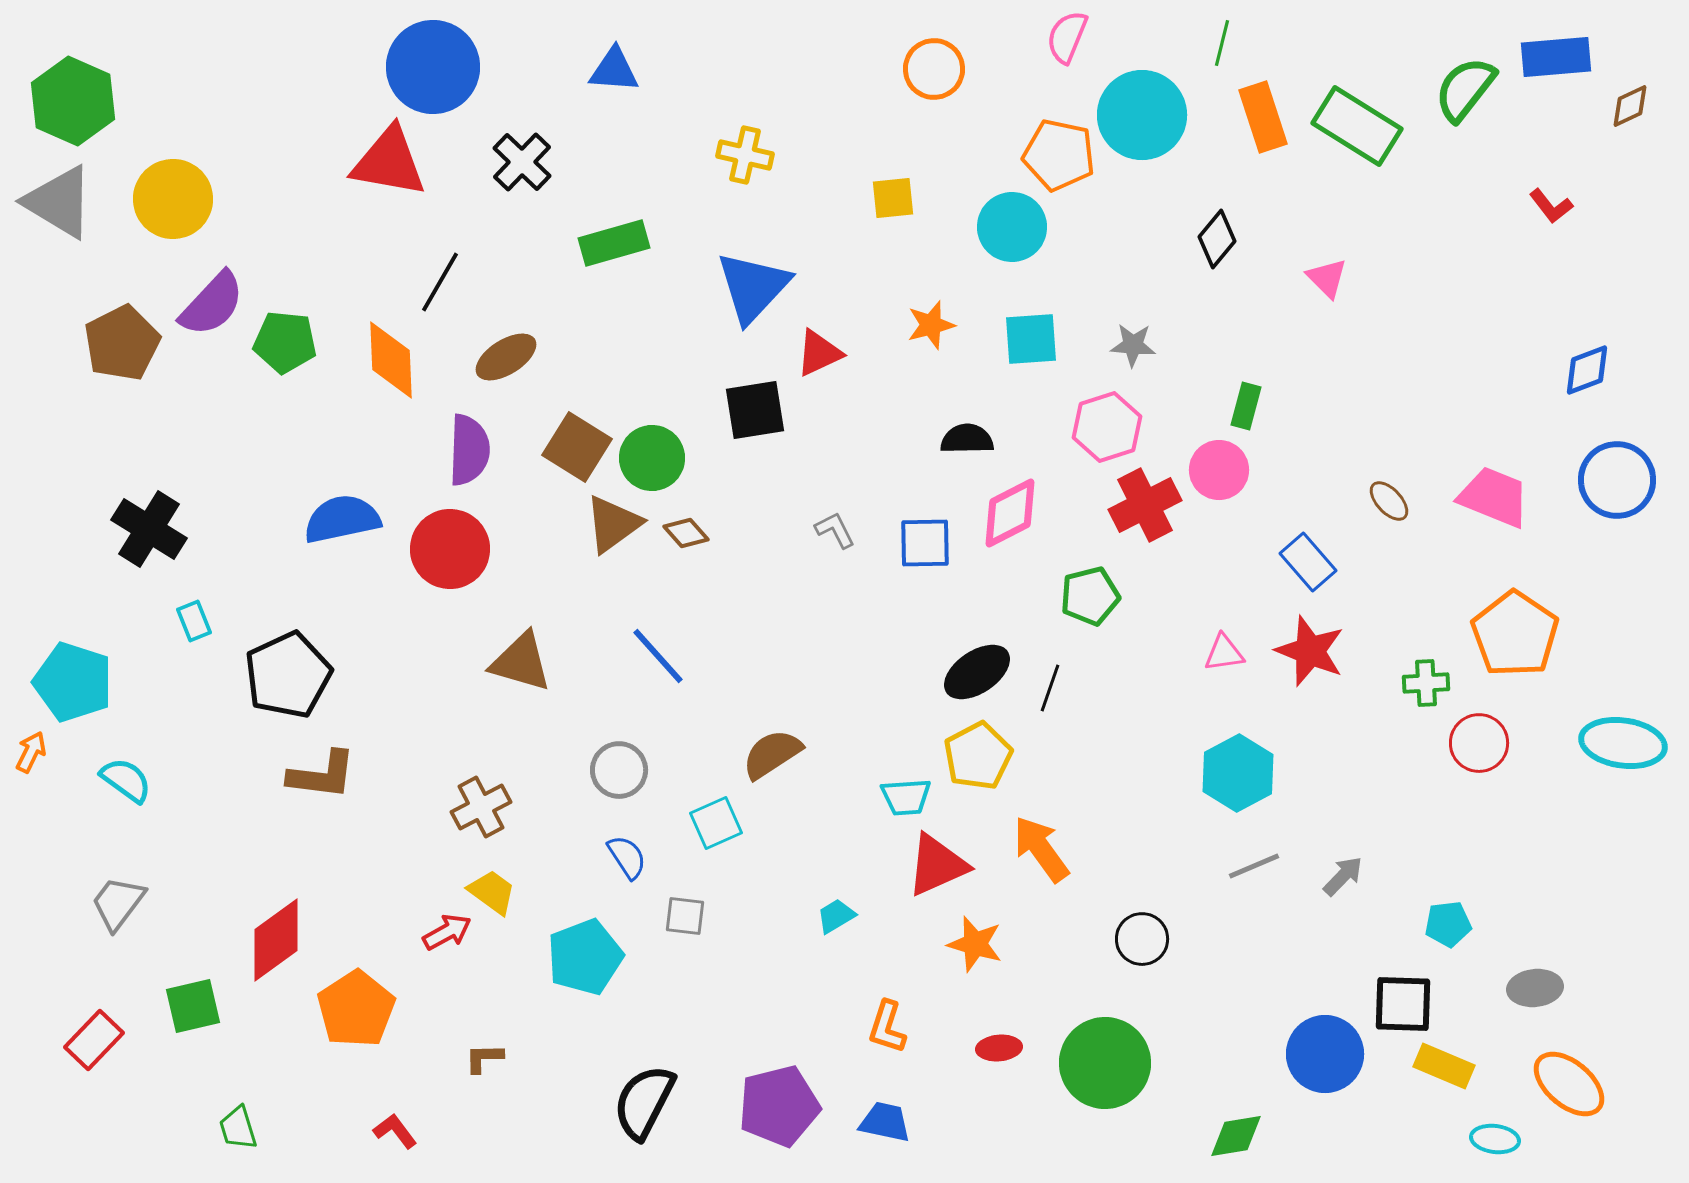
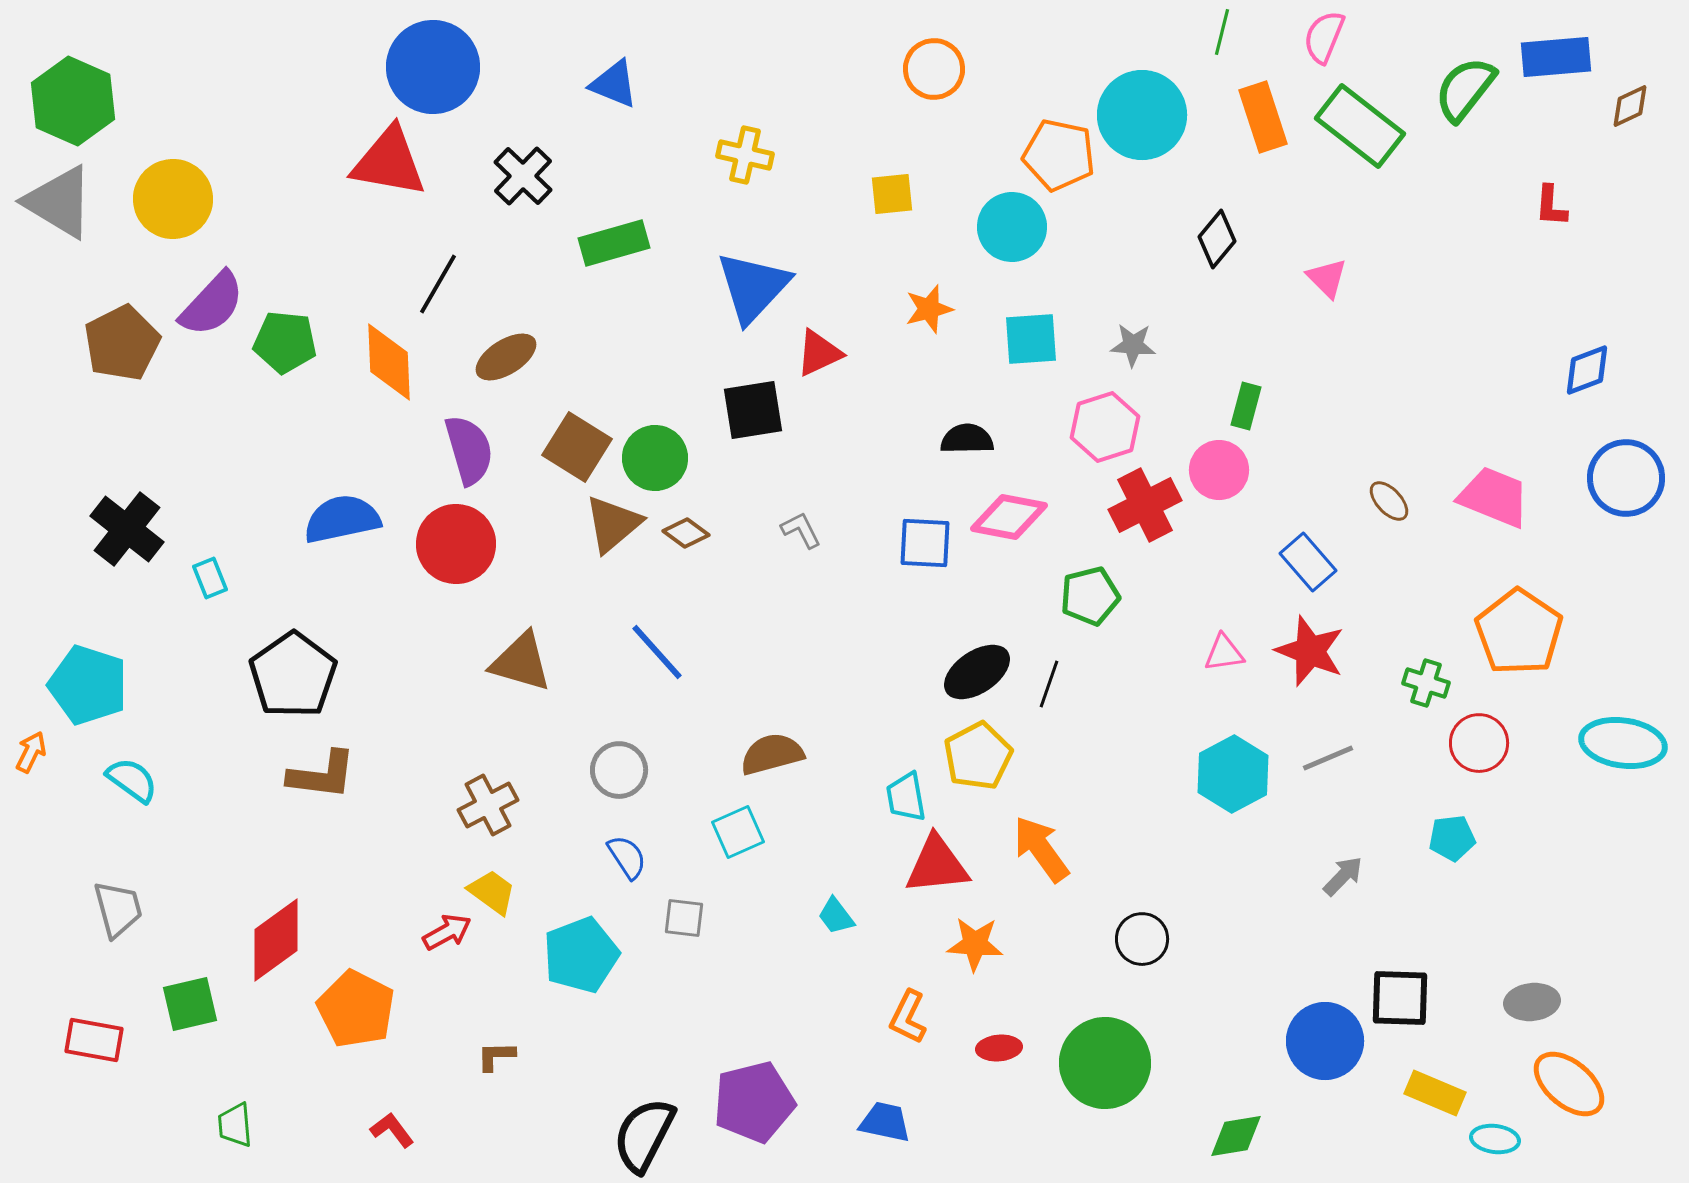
pink semicircle at (1067, 37): moved 257 px right
green line at (1222, 43): moved 11 px up
blue triangle at (614, 70): moved 14 px down; rotated 18 degrees clockwise
green rectangle at (1357, 126): moved 3 px right; rotated 6 degrees clockwise
black cross at (522, 162): moved 1 px right, 14 px down
yellow square at (893, 198): moved 1 px left, 4 px up
red L-shape at (1551, 206): rotated 42 degrees clockwise
black line at (440, 282): moved 2 px left, 2 px down
orange star at (931, 325): moved 2 px left, 16 px up
orange diamond at (391, 360): moved 2 px left, 2 px down
black square at (755, 410): moved 2 px left
pink hexagon at (1107, 427): moved 2 px left
purple semicircle at (469, 450): rotated 18 degrees counterclockwise
green circle at (652, 458): moved 3 px right
blue circle at (1617, 480): moved 9 px right, 2 px up
pink diamond at (1010, 513): moved 1 px left, 4 px down; rotated 38 degrees clockwise
brown triangle at (613, 524): rotated 4 degrees counterclockwise
black cross at (149, 529): moved 22 px left; rotated 6 degrees clockwise
gray L-shape at (835, 530): moved 34 px left
brown diamond at (686, 533): rotated 12 degrees counterclockwise
blue square at (925, 543): rotated 4 degrees clockwise
red circle at (450, 549): moved 6 px right, 5 px up
cyan rectangle at (194, 621): moved 16 px right, 43 px up
orange pentagon at (1515, 634): moved 4 px right, 2 px up
blue line at (658, 656): moved 1 px left, 4 px up
black pentagon at (288, 675): moved 5 px right; rotated 10 degrees counterclockwise
cyan pentagon at (73, 682): moved 15 px right, 3 px down
green cross at (1426, 683): rotated 21 degrees clockwise
black line at (1050, 688): moved 1 px left, 4 px up
brown semicircle at (772, 754): rotated 18 degrees clockwise
cyan hexagon at (1238, 773): moved 5 px left, 1 px down
cyan semicircle at (126, 780): moved 6 px right
cyan trapezoid at (906, 797): rotated 84 degrees clockwise
brown cross at (481, 807): moved 7 px right, 2 px up
cyan square at (716, 823): moved 22 px right, 9 px down
red triangle at (937, 865): rotated 18 degrees clockwise
gray line at (1254, 866): moved 74 px right, 108 px up
gray trapezoid at (118, 903): moved 6 px down; rotated 128 degrees clockwise
gray square at (685, 916): moved 1 px left, 2 px down
cyan trapezoid at (836, 916): rotated 96 degrees counterclockwise
cyan pentagon at (1448, 924): moved 4 px right, 86 px up
orange star at (975, 944): rotated 12 degrees counterclockwise
cyan pentagon at (585, 957): moved 4 px left, 2 px up
gray ellipse at (1535, 988): moved 3 px left, 14 px down
black square at (1403, 1004): moved 3 px left, 6 px up
green square at (193, 1006): moved 3 px left, 2 px up
orange pentagon at (356, 1009): rotated 12 degrees counterclockwise
orange L-shape at (887, 1027): moved 21 px right, 10 px up; rotated 8 degrees clockwise
red rectangle at (94, 1040): rotated 56 degrees clockwise
blue circle at (1325, 1054): moved 13 px up
brown L-shape at (484, 1058): moved 12 px right, 2 px up
yellow rectangle at (1444, 1066): moved 9 px left, 27 px down
black semicircle at (644, 1102): moved 33 px down
purple pentagon at (779, 1106): moved 25 px left, 4 px up
green trapezoid at (238, 1128): moved 3 px left, 3 px up; rotated 12 degrees clockwise
red L-shape at (395, 1131): moved 3 px left, 1 px up
